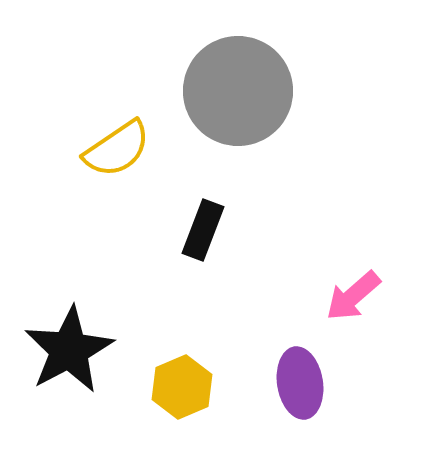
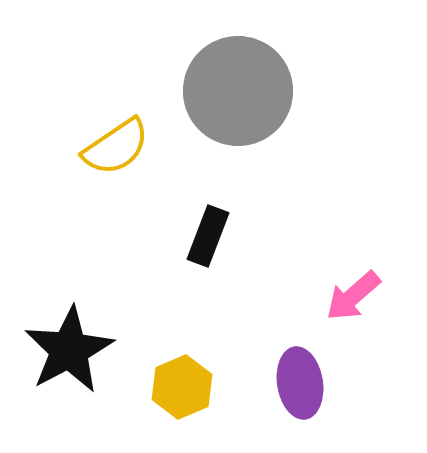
yellow semicircle: moved 1 px left, 2 px up
black rectangle: moved 5 px right, 6 px down
